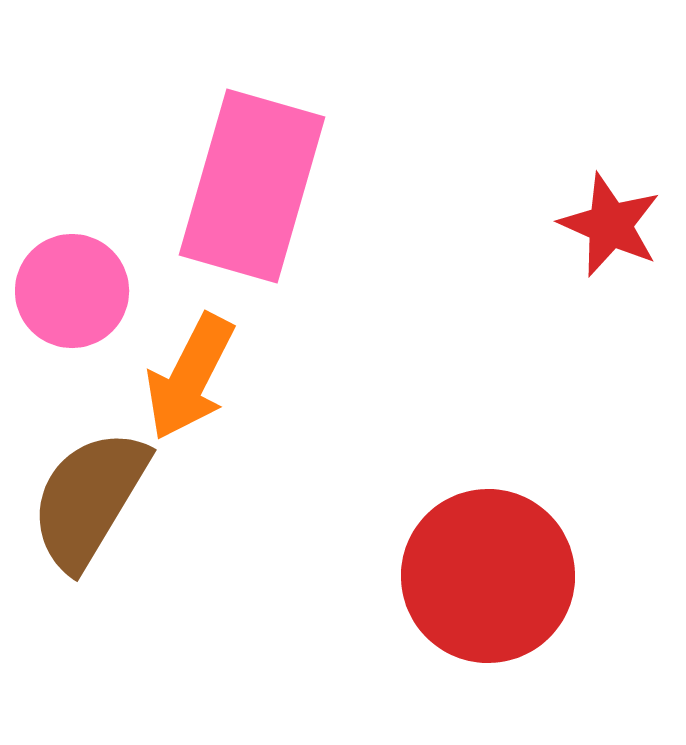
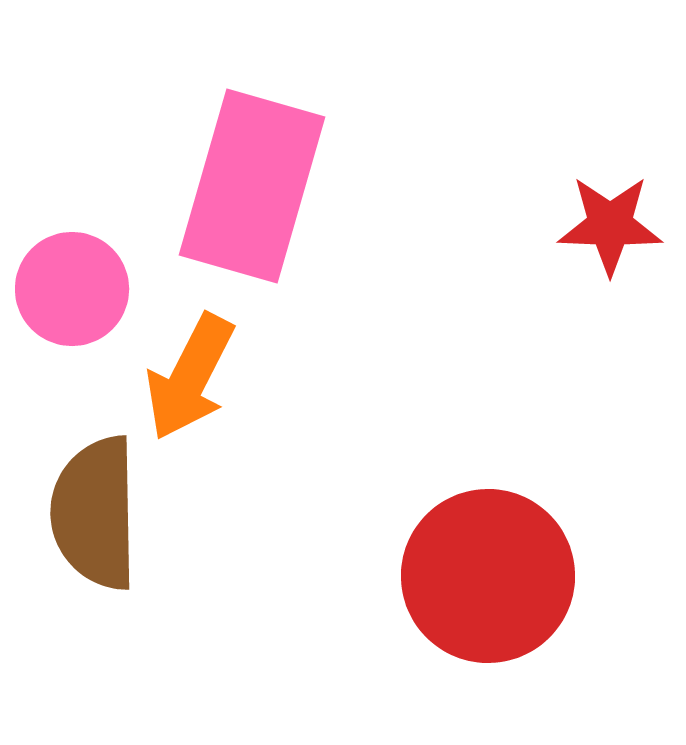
red star: rotated 22 degrees counterclockwise
pink circle: moved 2 px up
brown semicircle: moved 6 px right, 14 px down; rotated 32 degrees counterclockwise
